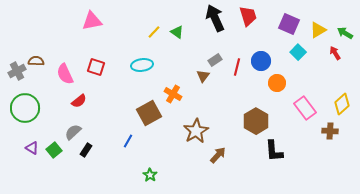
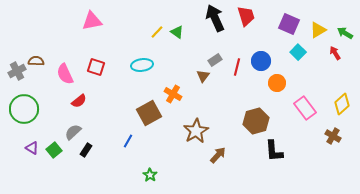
red trapezoid: moved 2 px left
yellow line: moved 3 px right
green circle: moved 1 px left, 1 px down
brown hexagon: rotated 15 degrees clockwise
brown cross: moved 3 px right, 5 px down; rotated 28 degrees clockwise
